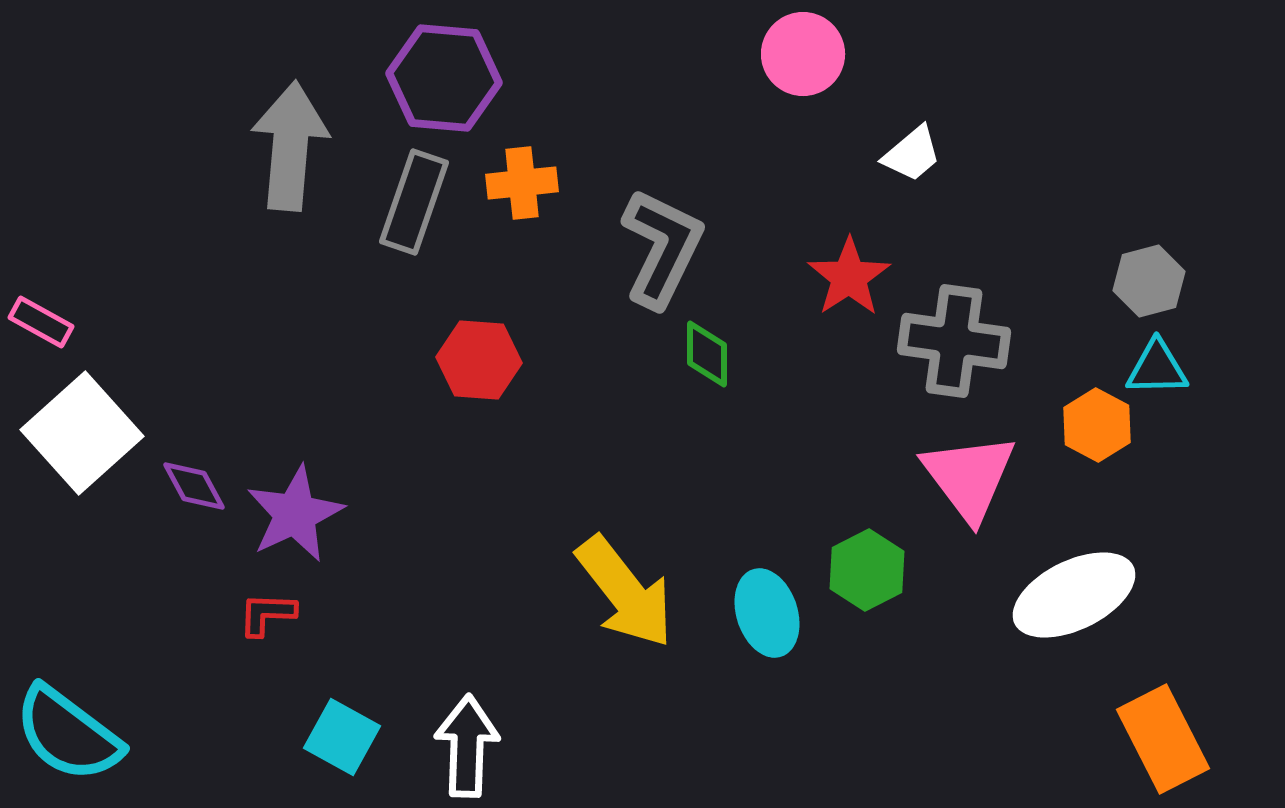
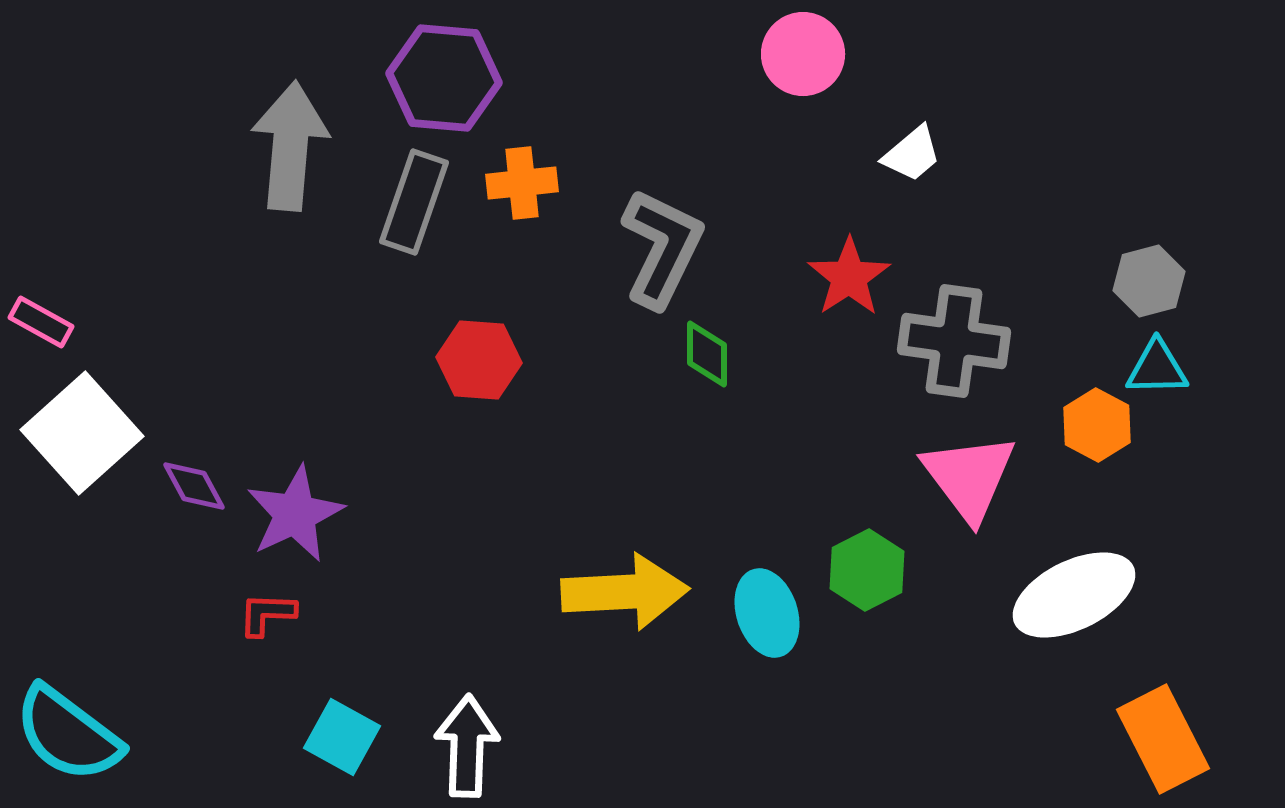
yellow arrow: rotated 55 degrees counterclockwise
